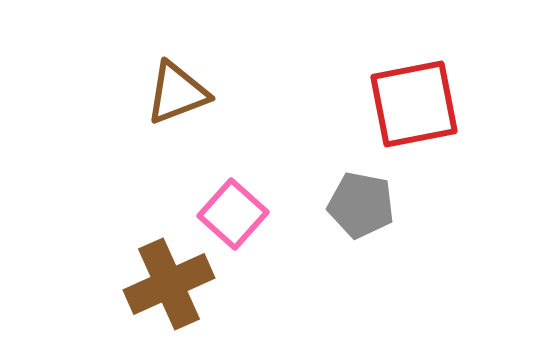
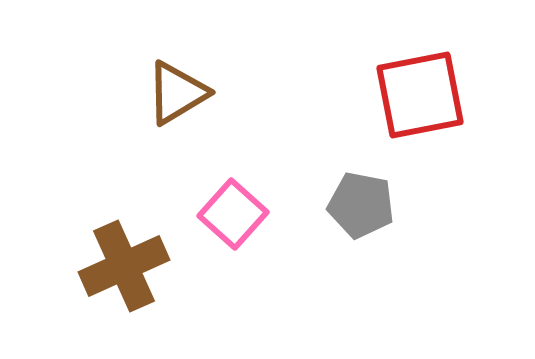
brown triangle: rotated 10 degrees counterclockwise
red square: moved 6 px right, 9 px up
brown cross: moved 45 px left, 18 px up
